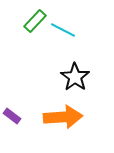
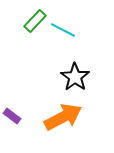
orange arrow: rotated 24 degrees counterclockwise
